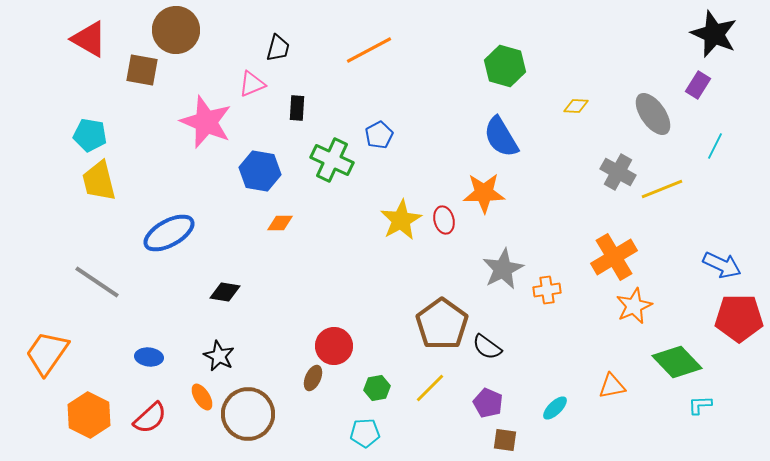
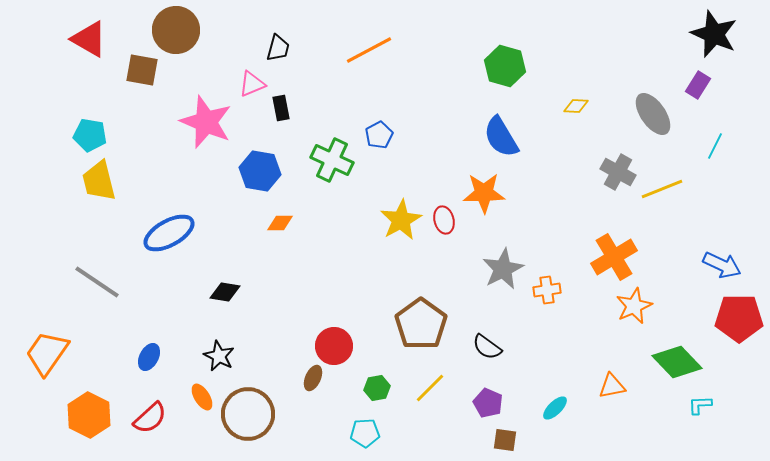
black rectangle at (297, 108): moved 16 px left; rotated 15 degrees counterclockwise
brown pentagon at (442, 324): moved 21 px left
blue ellipse at (149, 357): rotated 68 degrees counterclockwise
